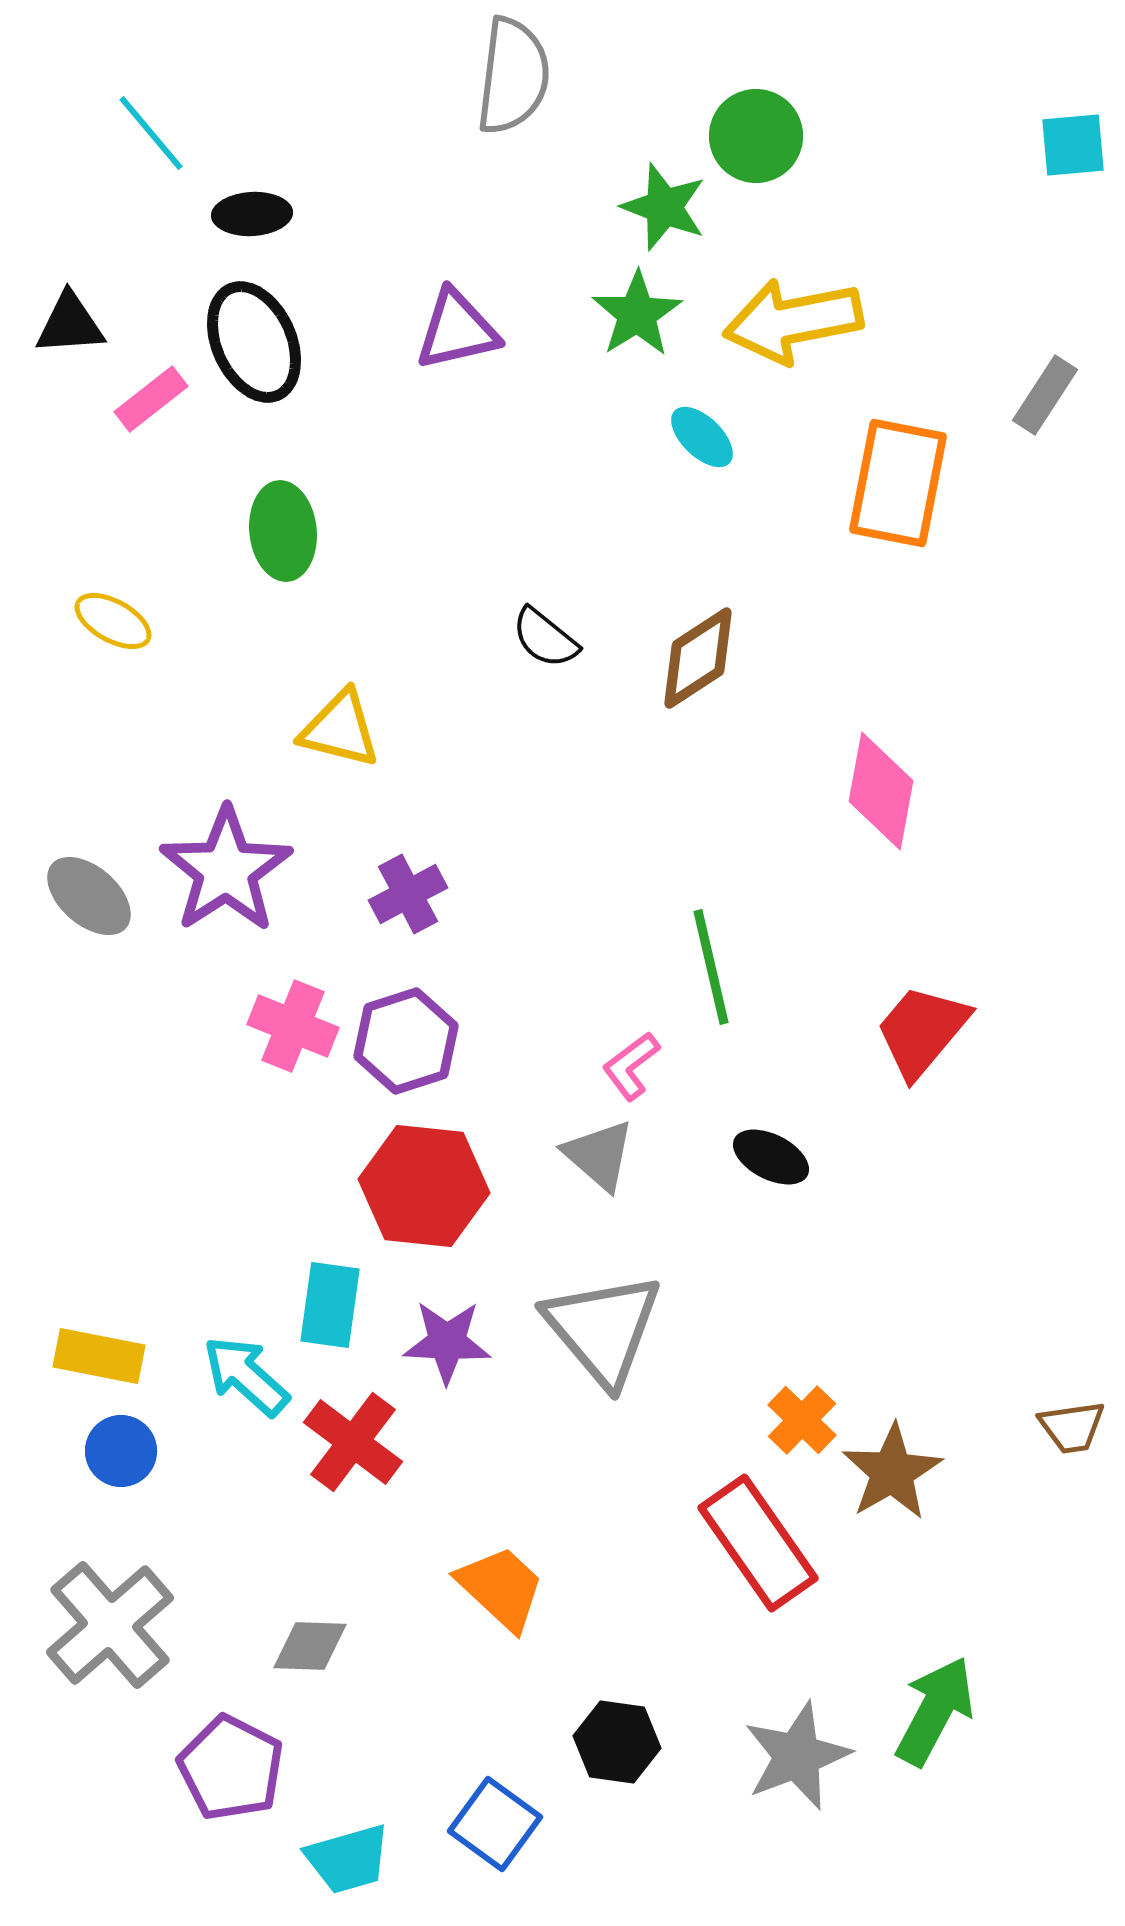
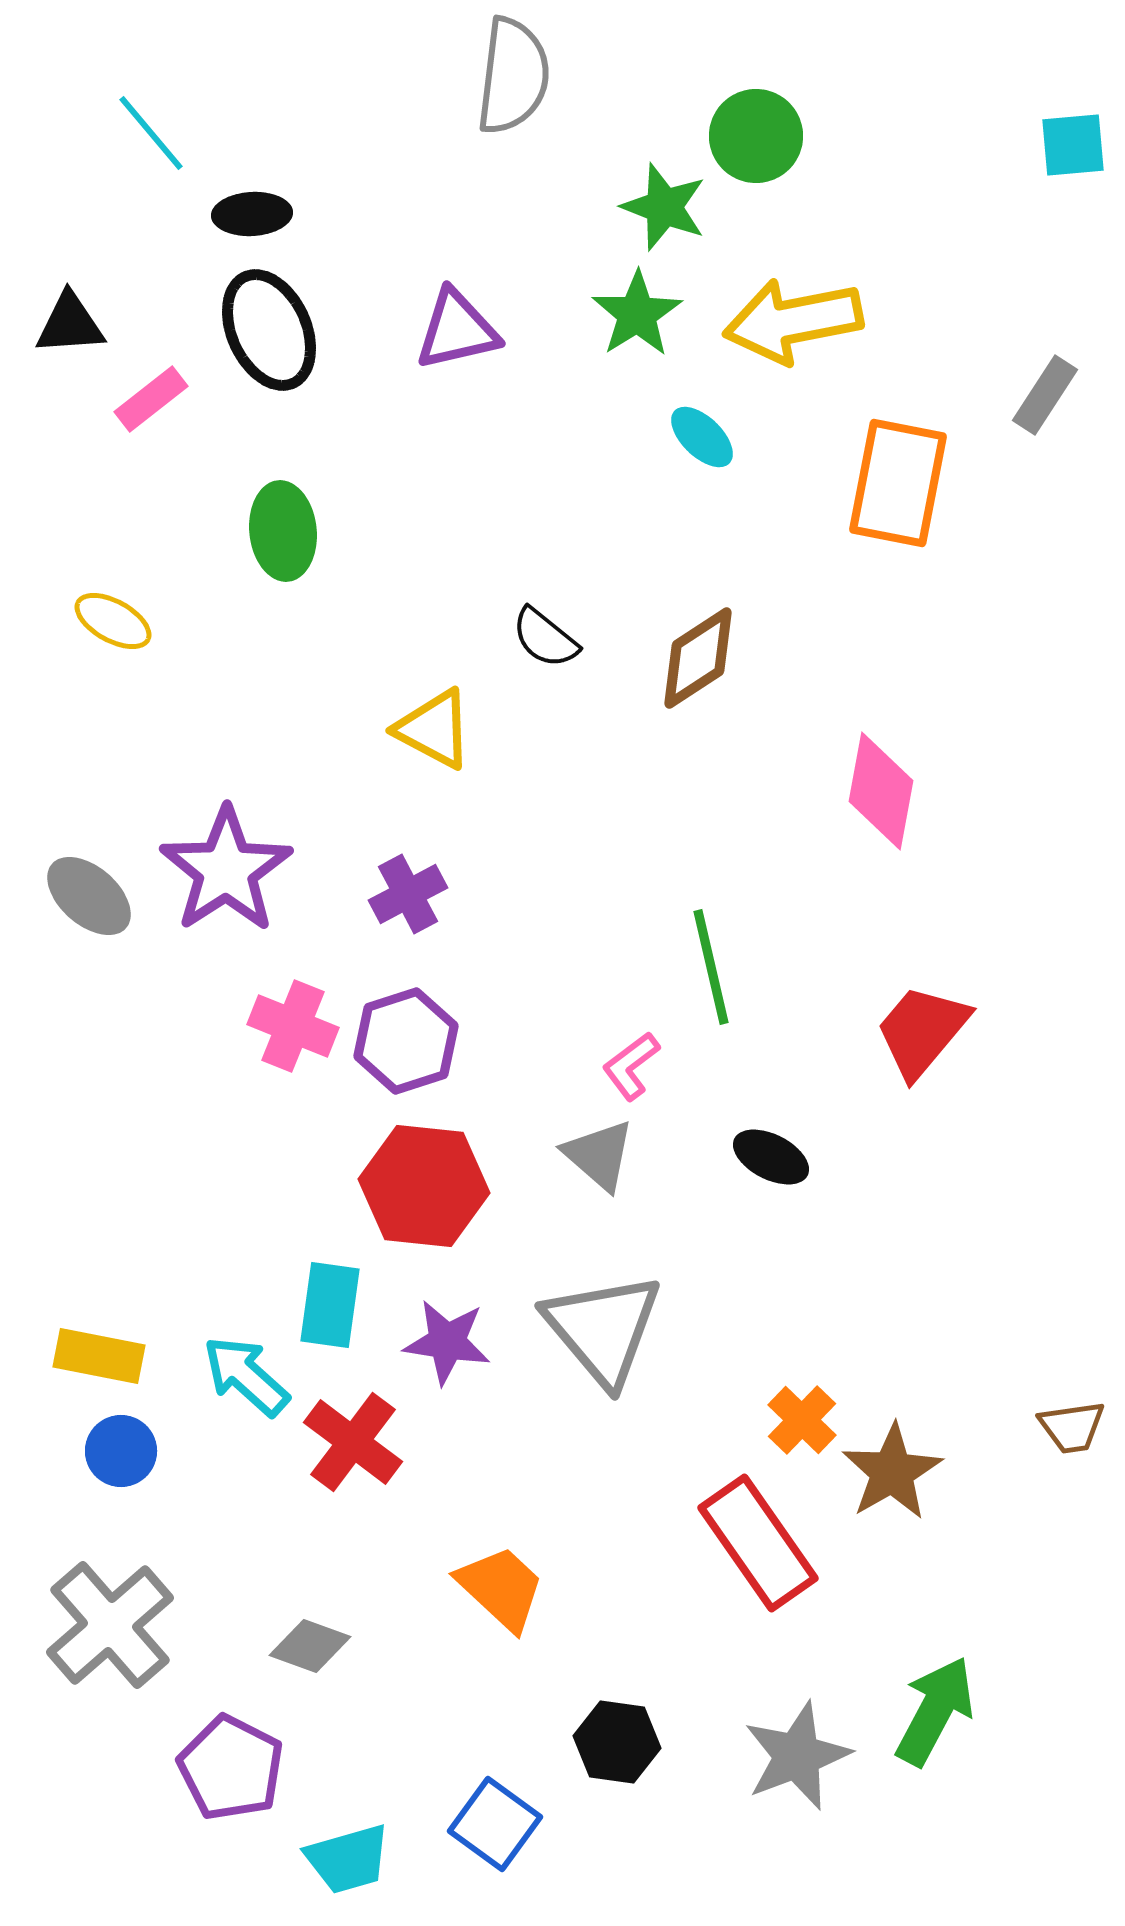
black ellipse at (254, 342): moved 15 px right, 12 px up
yellow triangle at (340, 729): moved 94 px right; rotated 14 degrees clockwise
purple star at (447, 1342): rotated 6 degrees clockwise
gray diamond at (310, 1646): rotated 18 degrees clockwise
